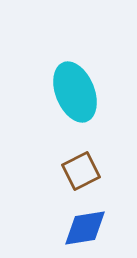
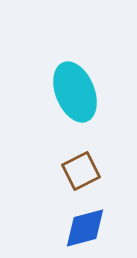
blue diamond: rotated 6 degrees counterclockwise
